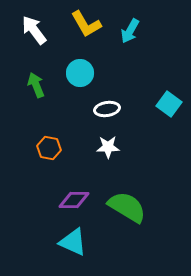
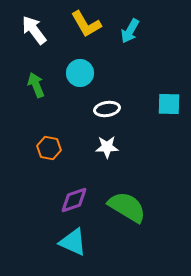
cyan square: rotated 35 degrees counterclockwise
white star: moved 1 px left
purple diamond: rotated 20 degrees counterclockwise
